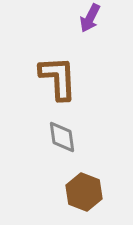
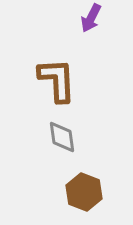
purple arrow: moved 1 px right
brown L-shape: moved 1 px left, 2 px down
